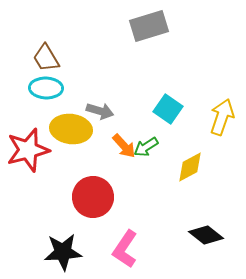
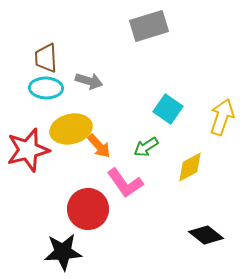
brown trapezoid: rotated 28 degrees clockwise
gray arrow: moved 11 px left, 30 px up
yellow ellipse: rotated 21 degrees counterclockwise
orange arrow: moved 25 px left
red circle: moved 5 px left, 12 px down
pink L-shape: moved 66 px up; rotated 69 degrees counterclockwise
